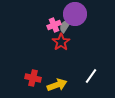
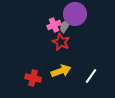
red star: rotated 12 degrees counterclockwise
yellow arrow: moved 4 px right, 14 px up
